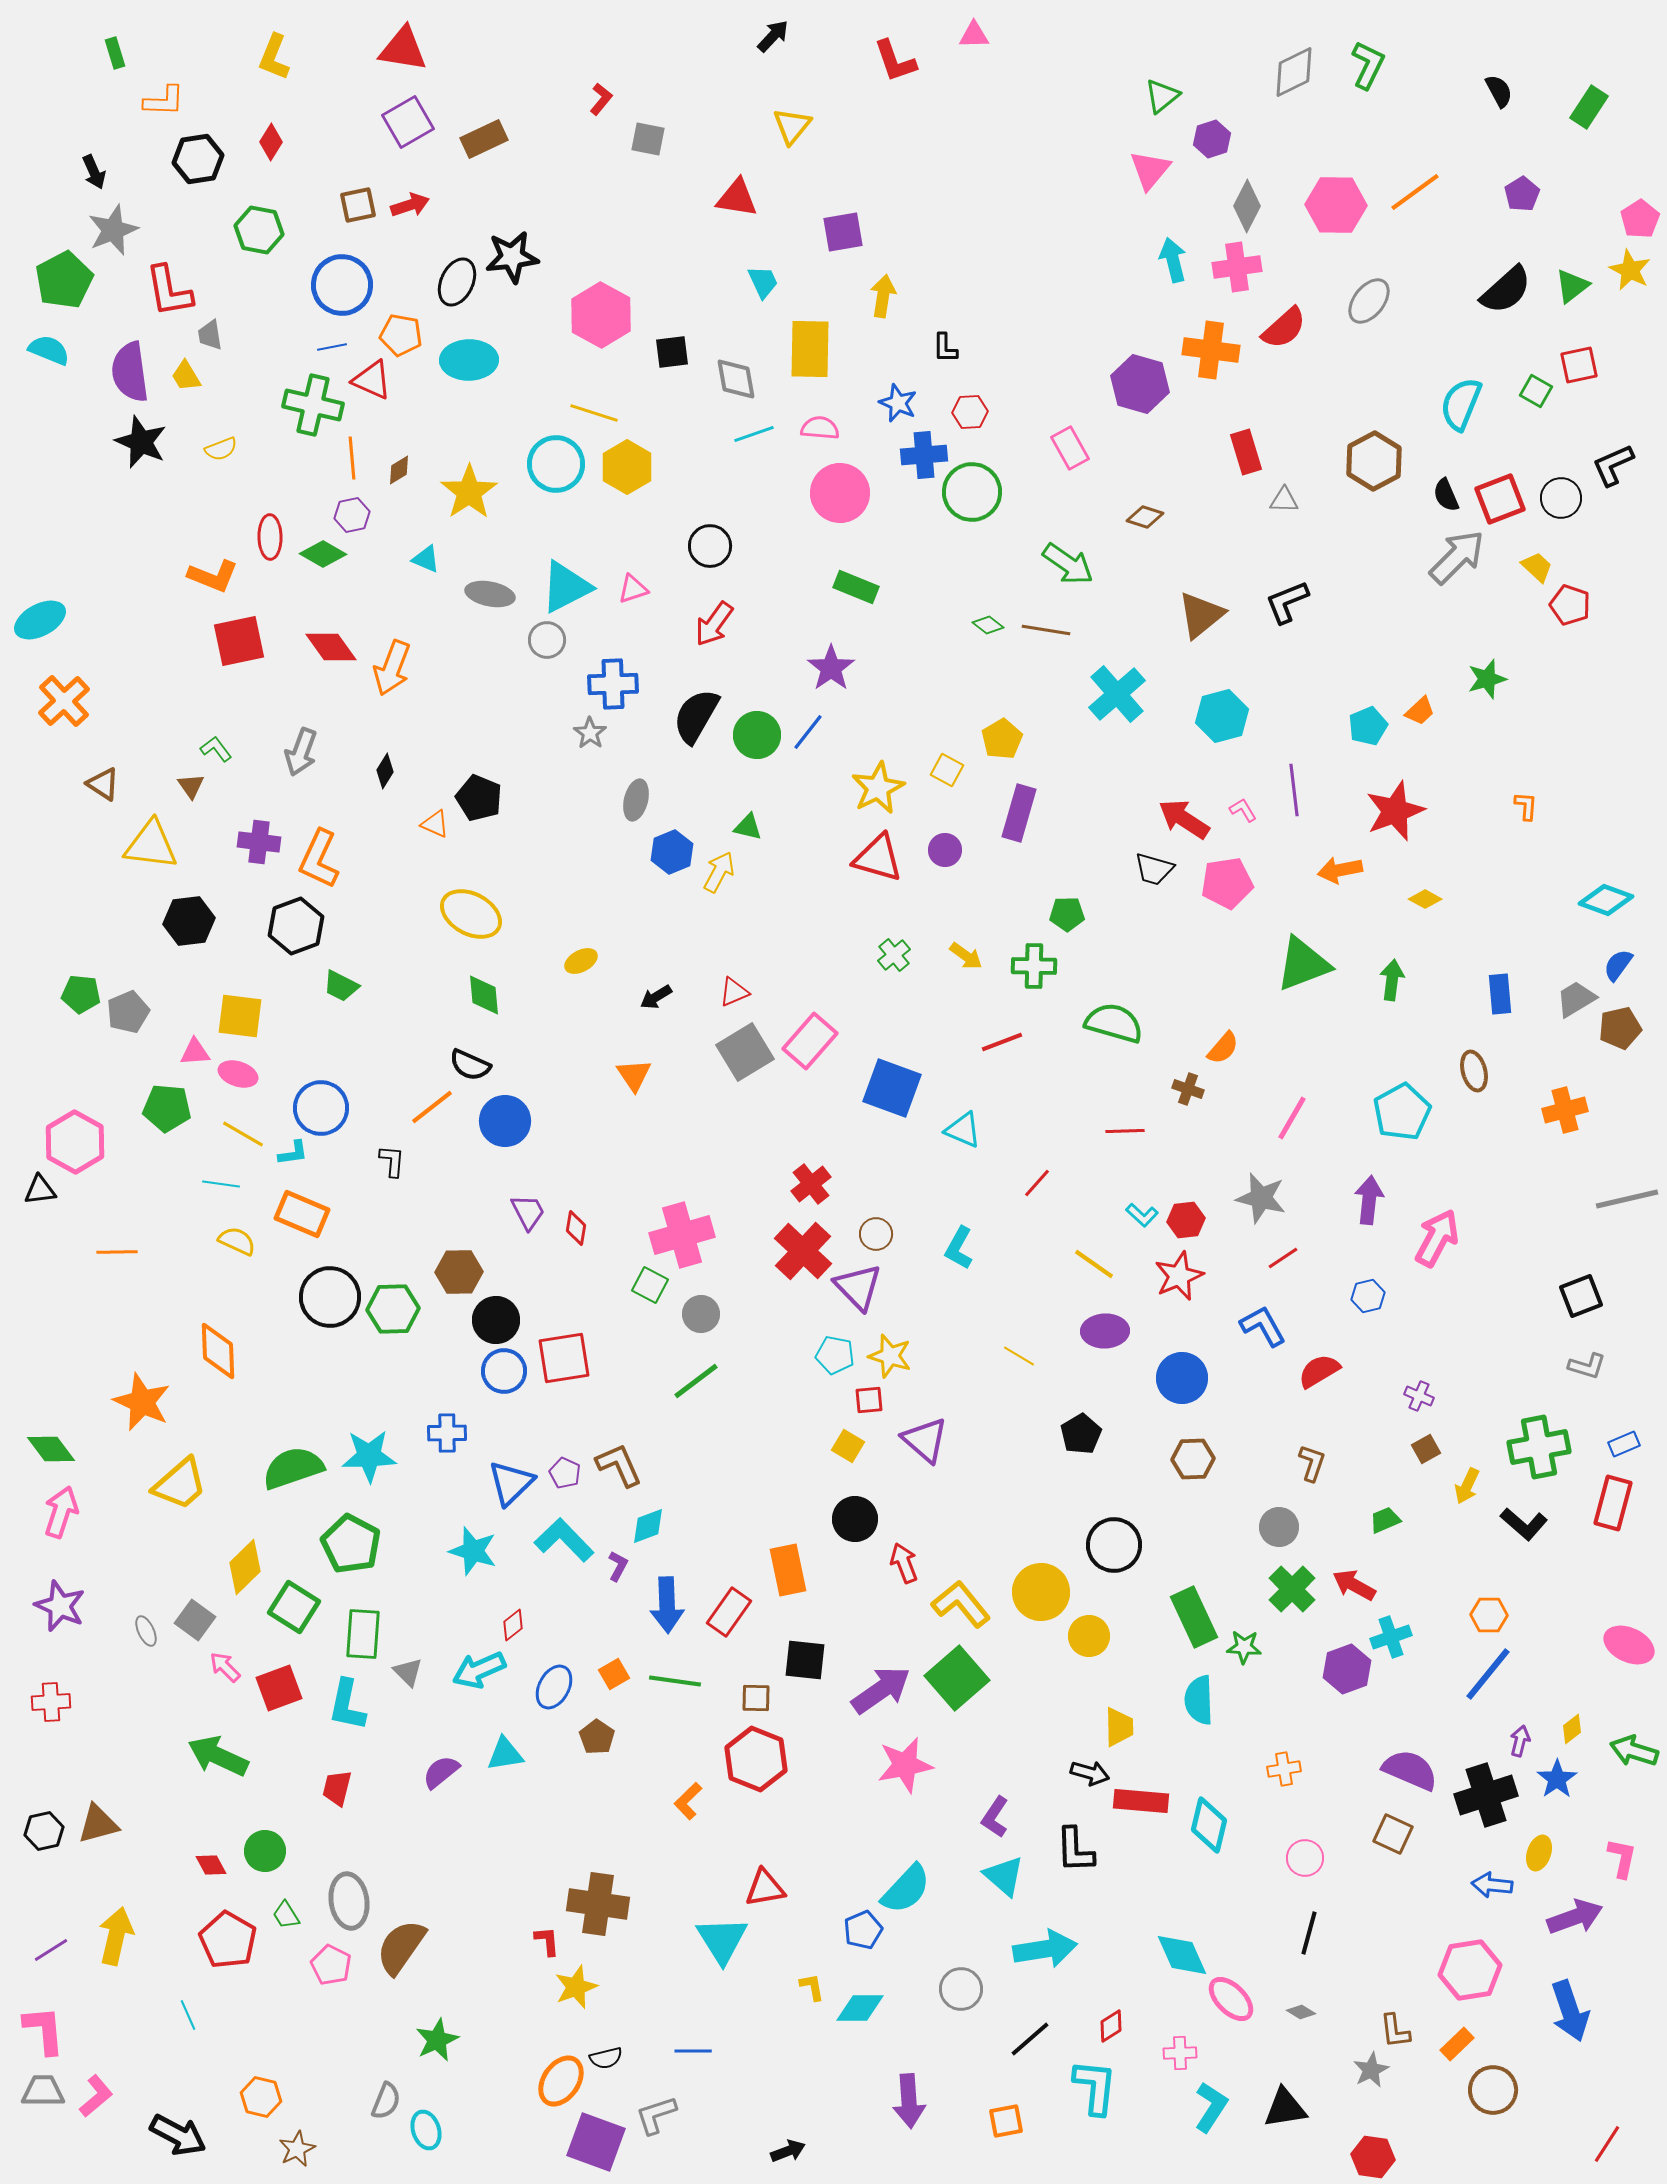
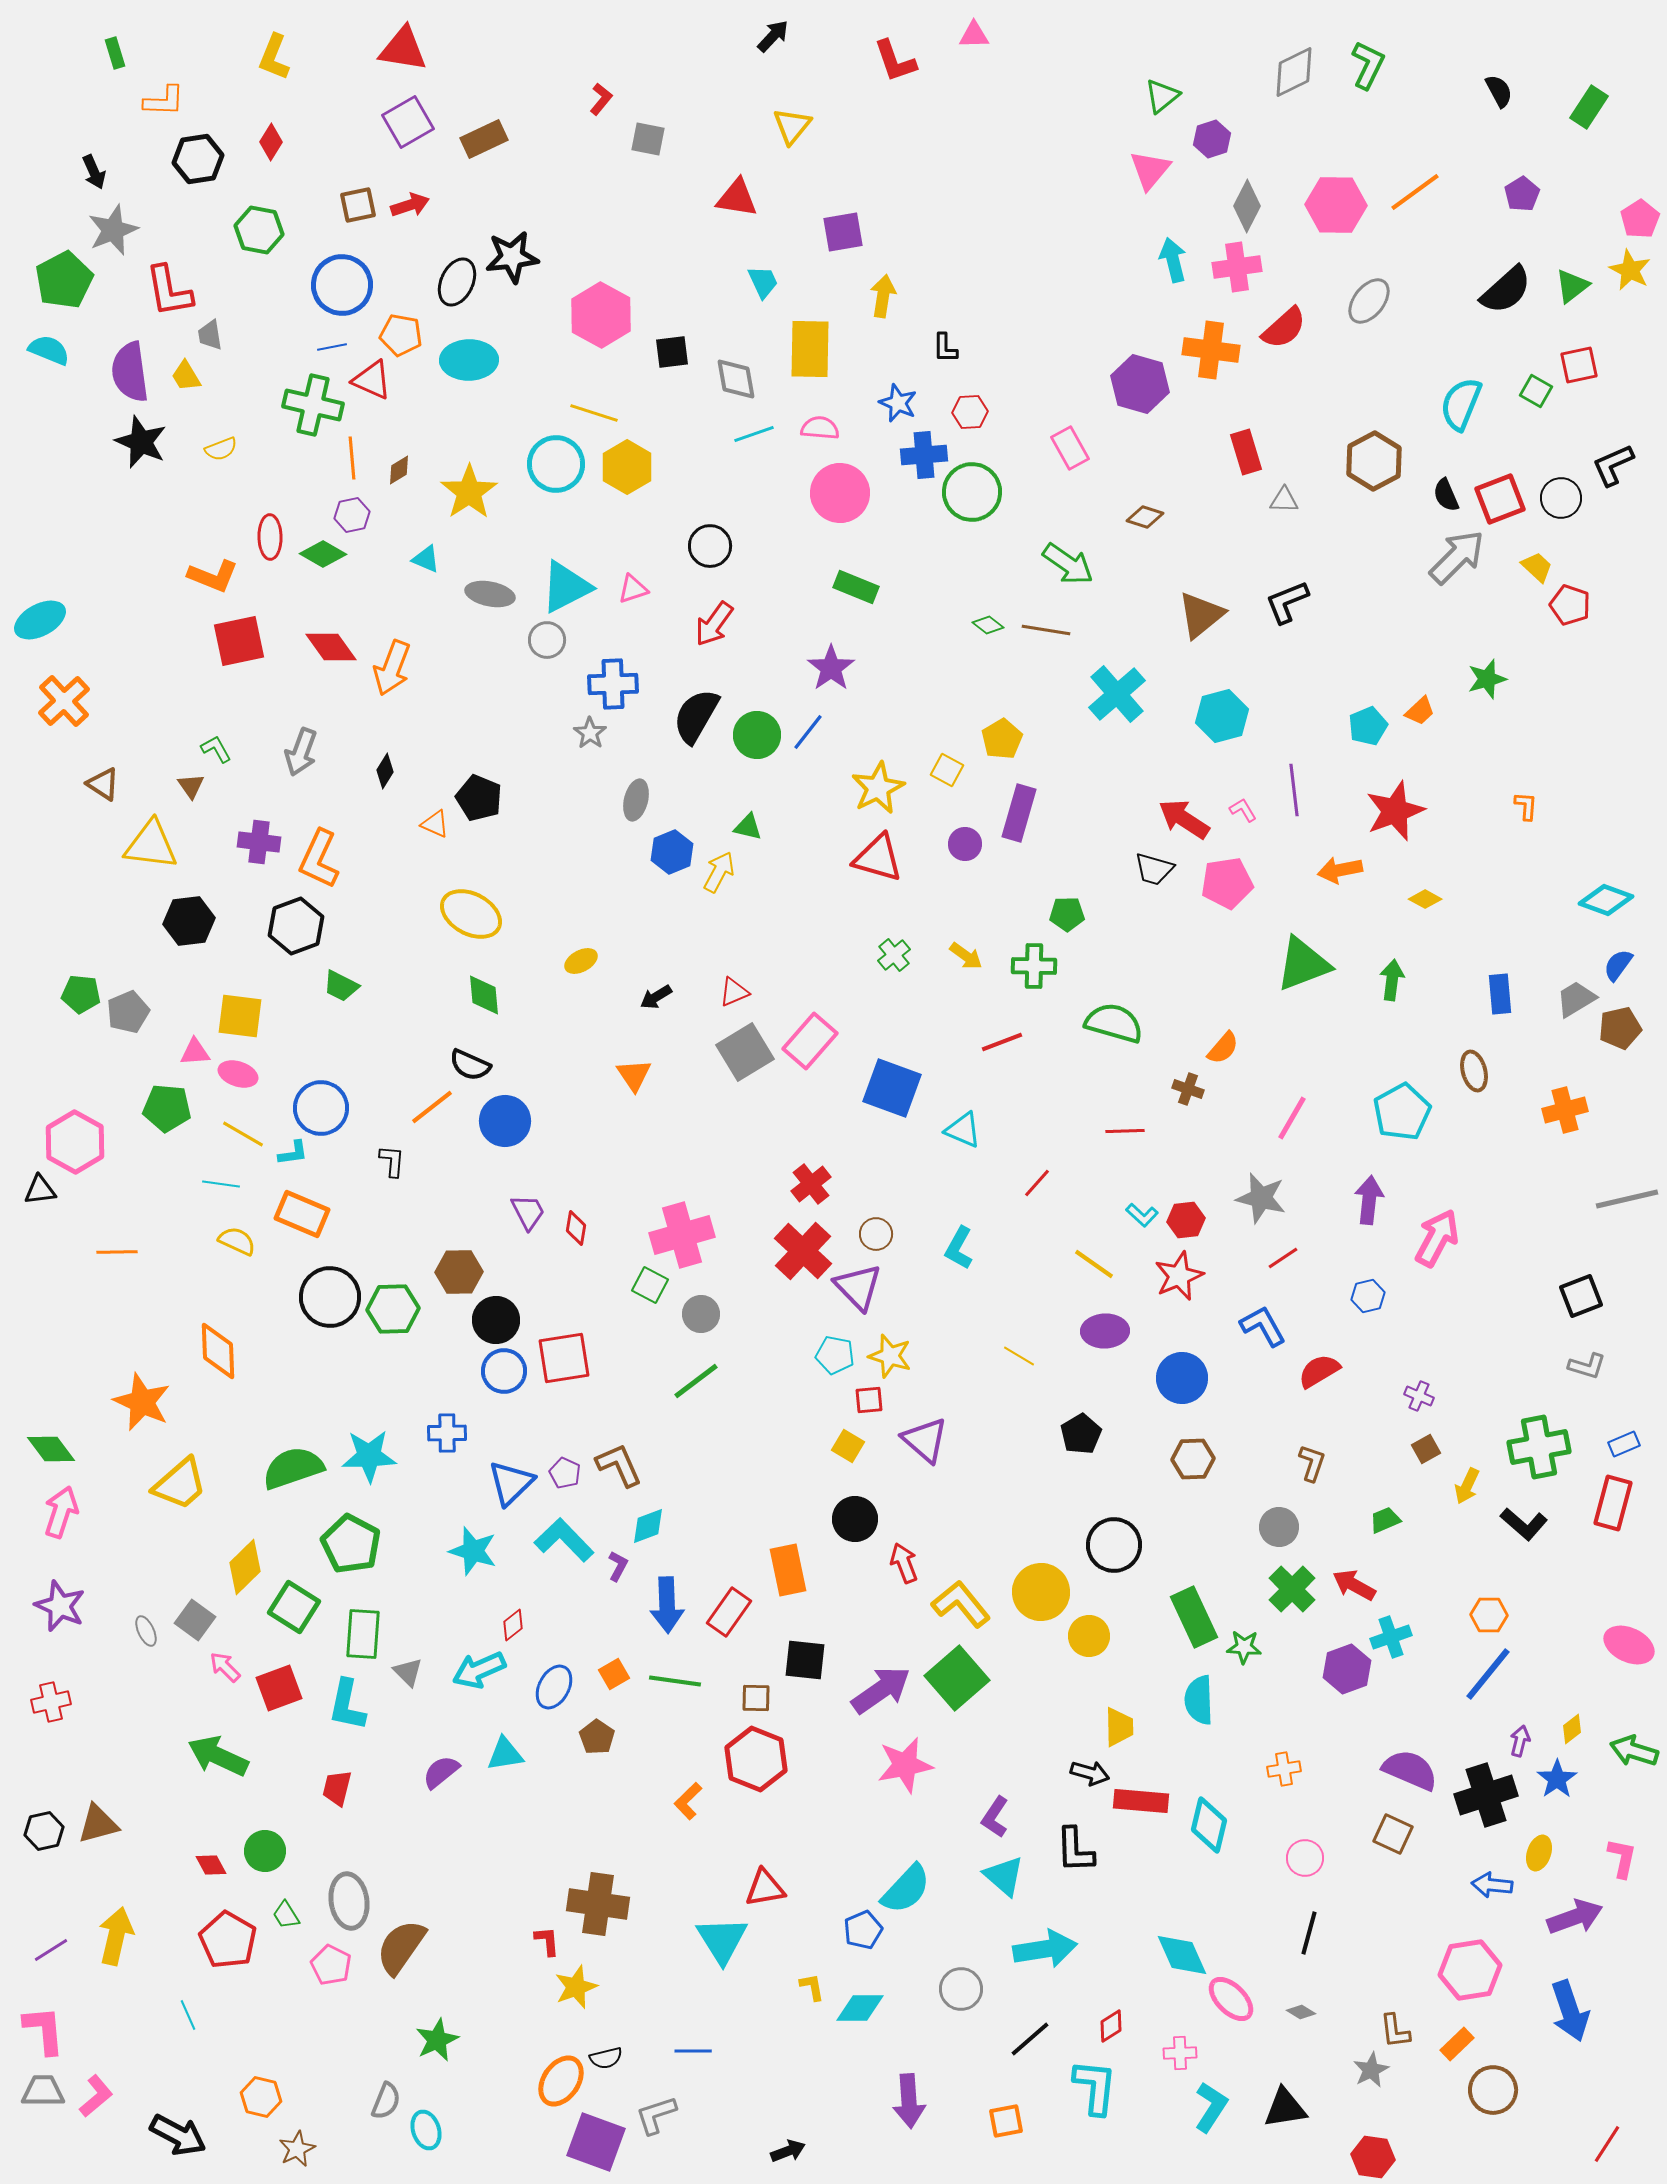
green L-shape at (216, 749): rotated 8 degrees clockwise
purple circle at (945, 850): moved 20 px right, 6 px up
red cross at (51, 1702): rotated 9 degrees counterclockwise
